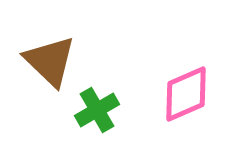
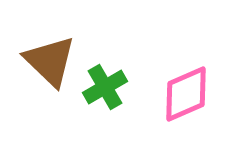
green cross: moved 8 px right, 23 px up
